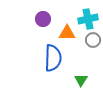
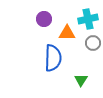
purple circle: moved 1 px right
gray circle: moved 3 px down
